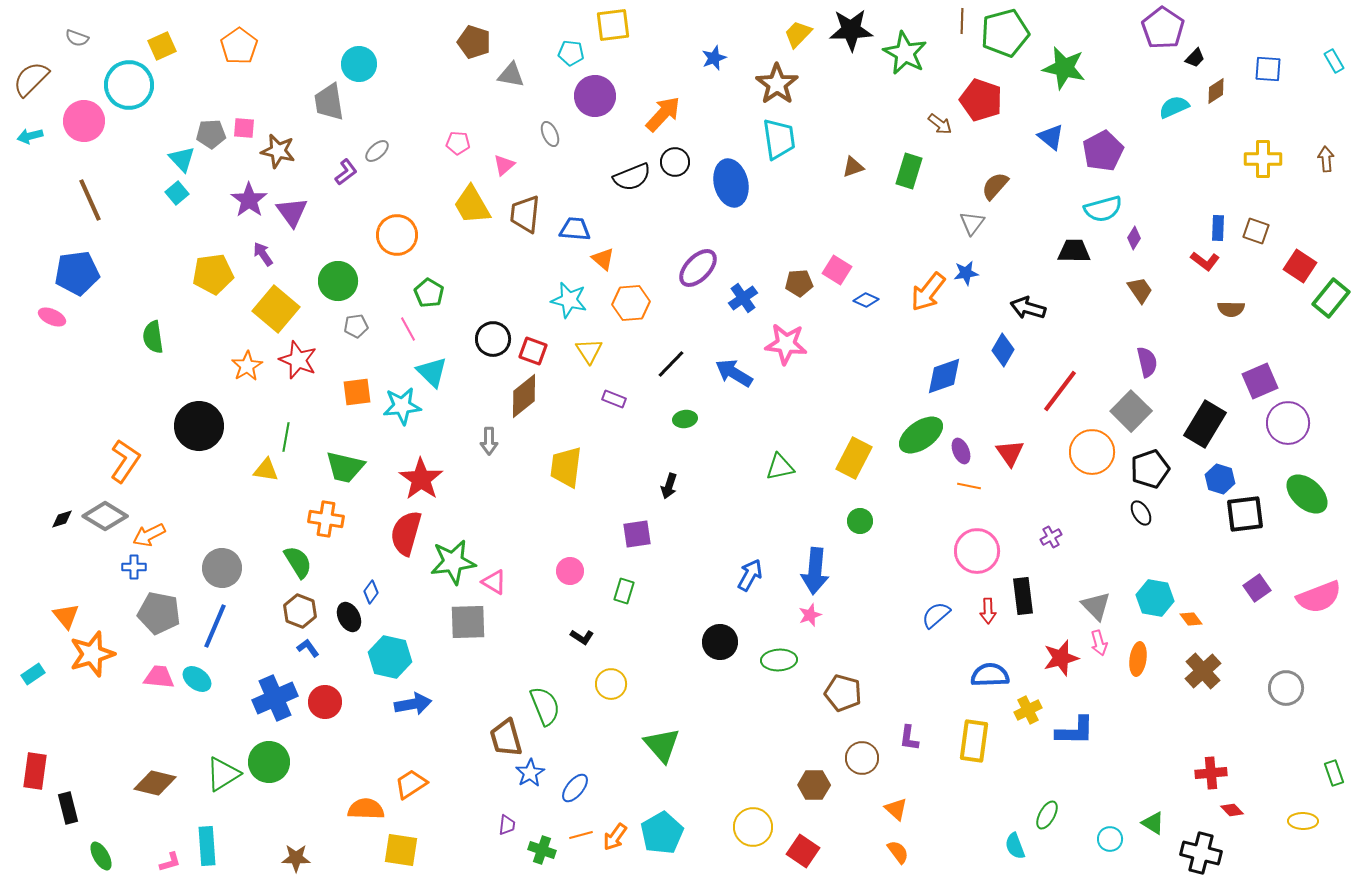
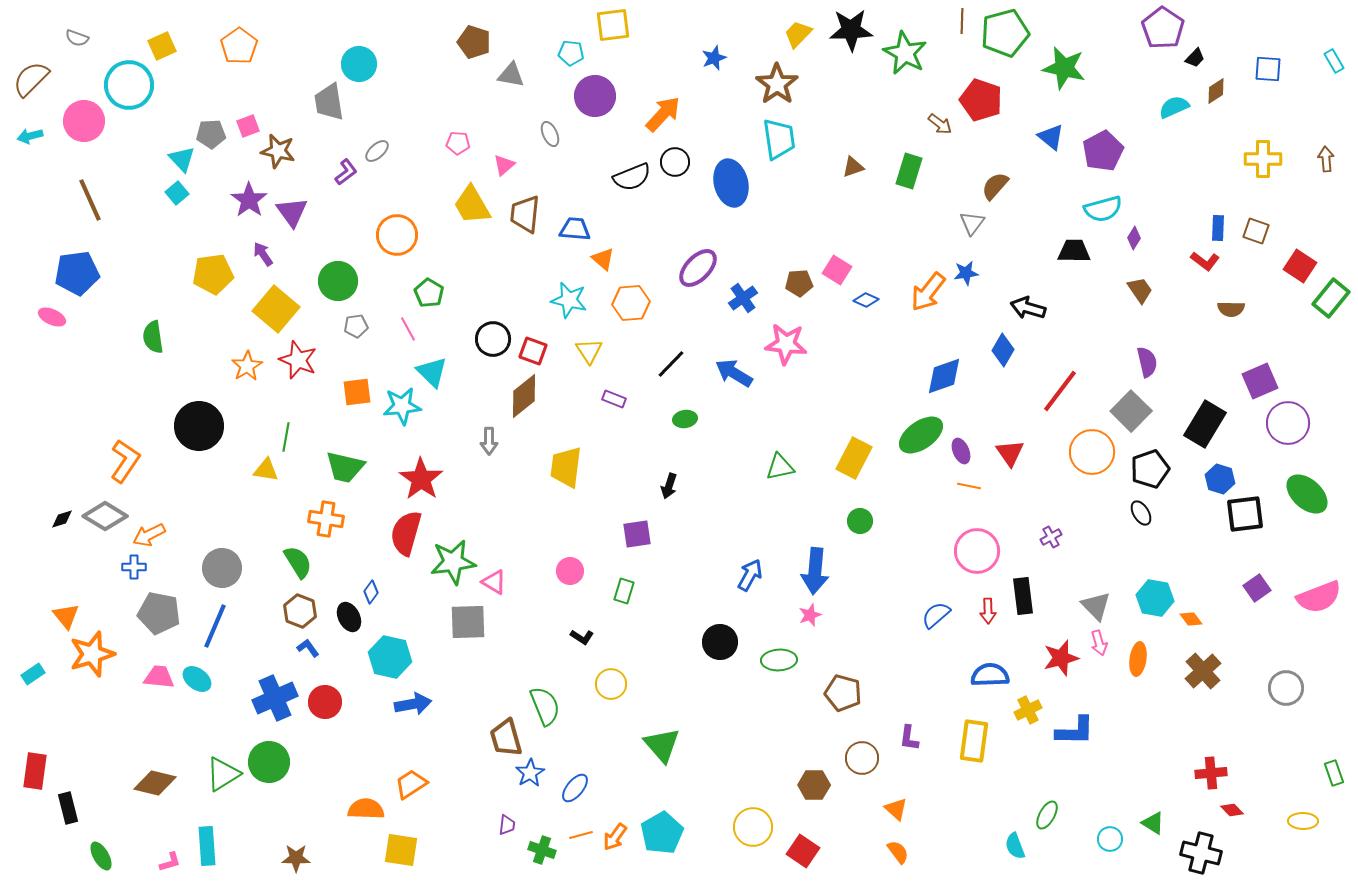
pink square at (244, 128): moved 4 px right, 2 px up; rotated 25 degrees counterclockwise
